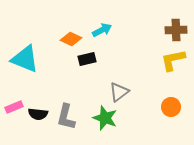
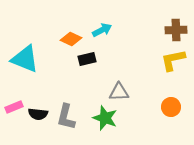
gray triangle: rotated 35 degrees clockwise
